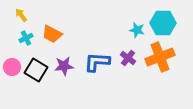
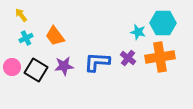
cyan star: moved 1 px right, 2 px down
orange trapezoid: moved 3 px right, 2 px down; rotated 25 degrees clockwise
orange cross: rotated 12 degrees clockwise
